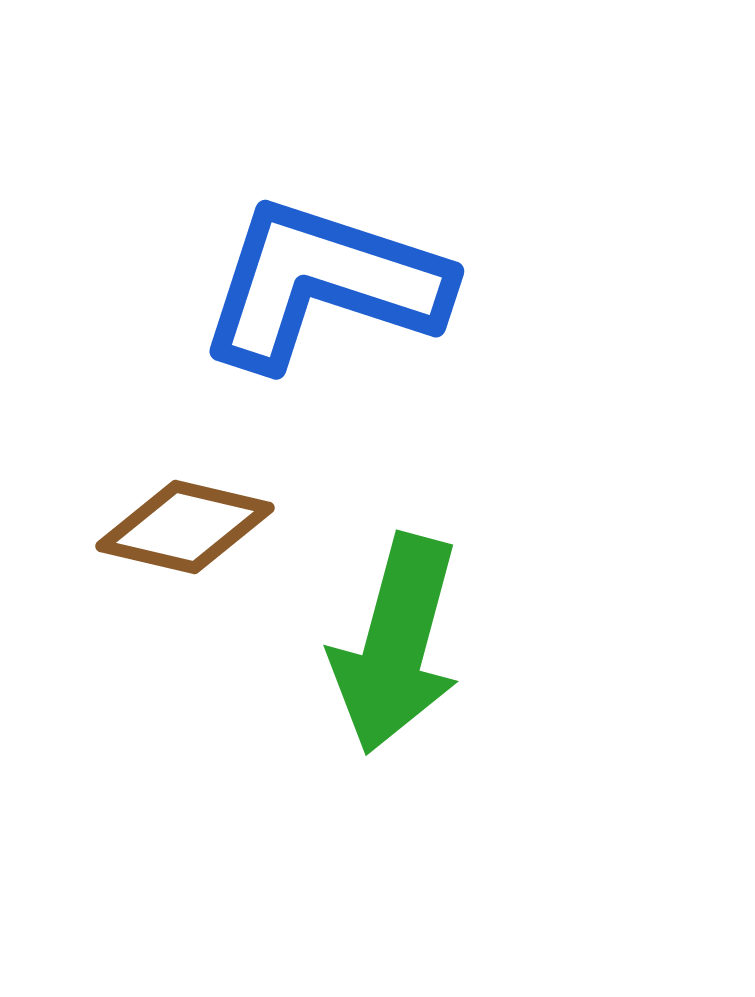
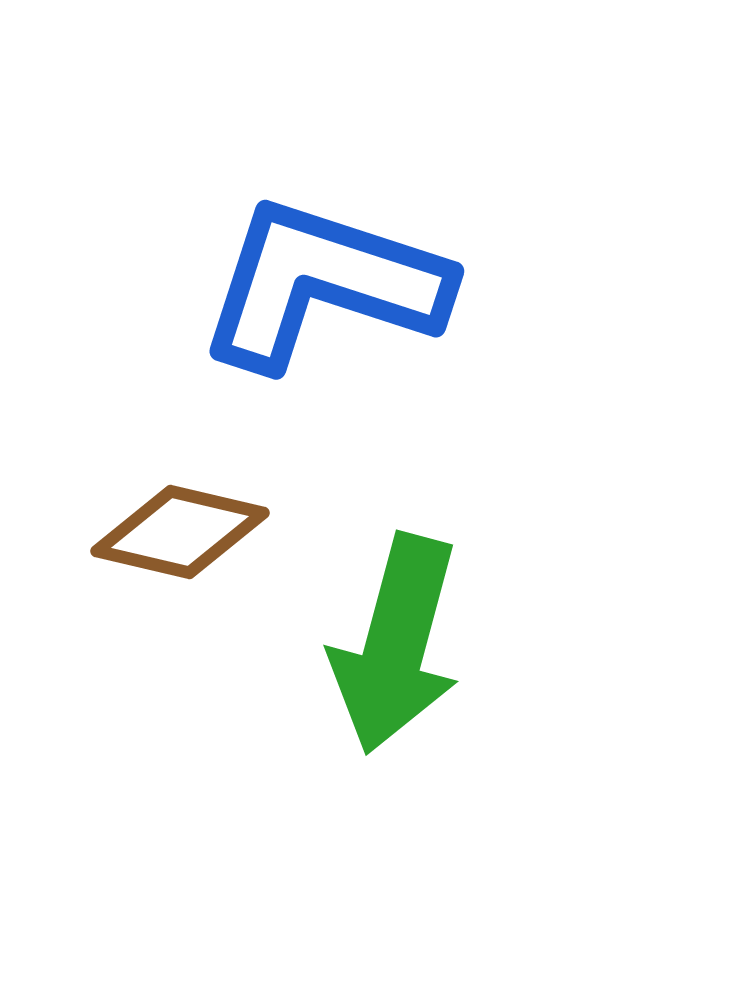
brown diamond: moved 5 px left, 5 px down
